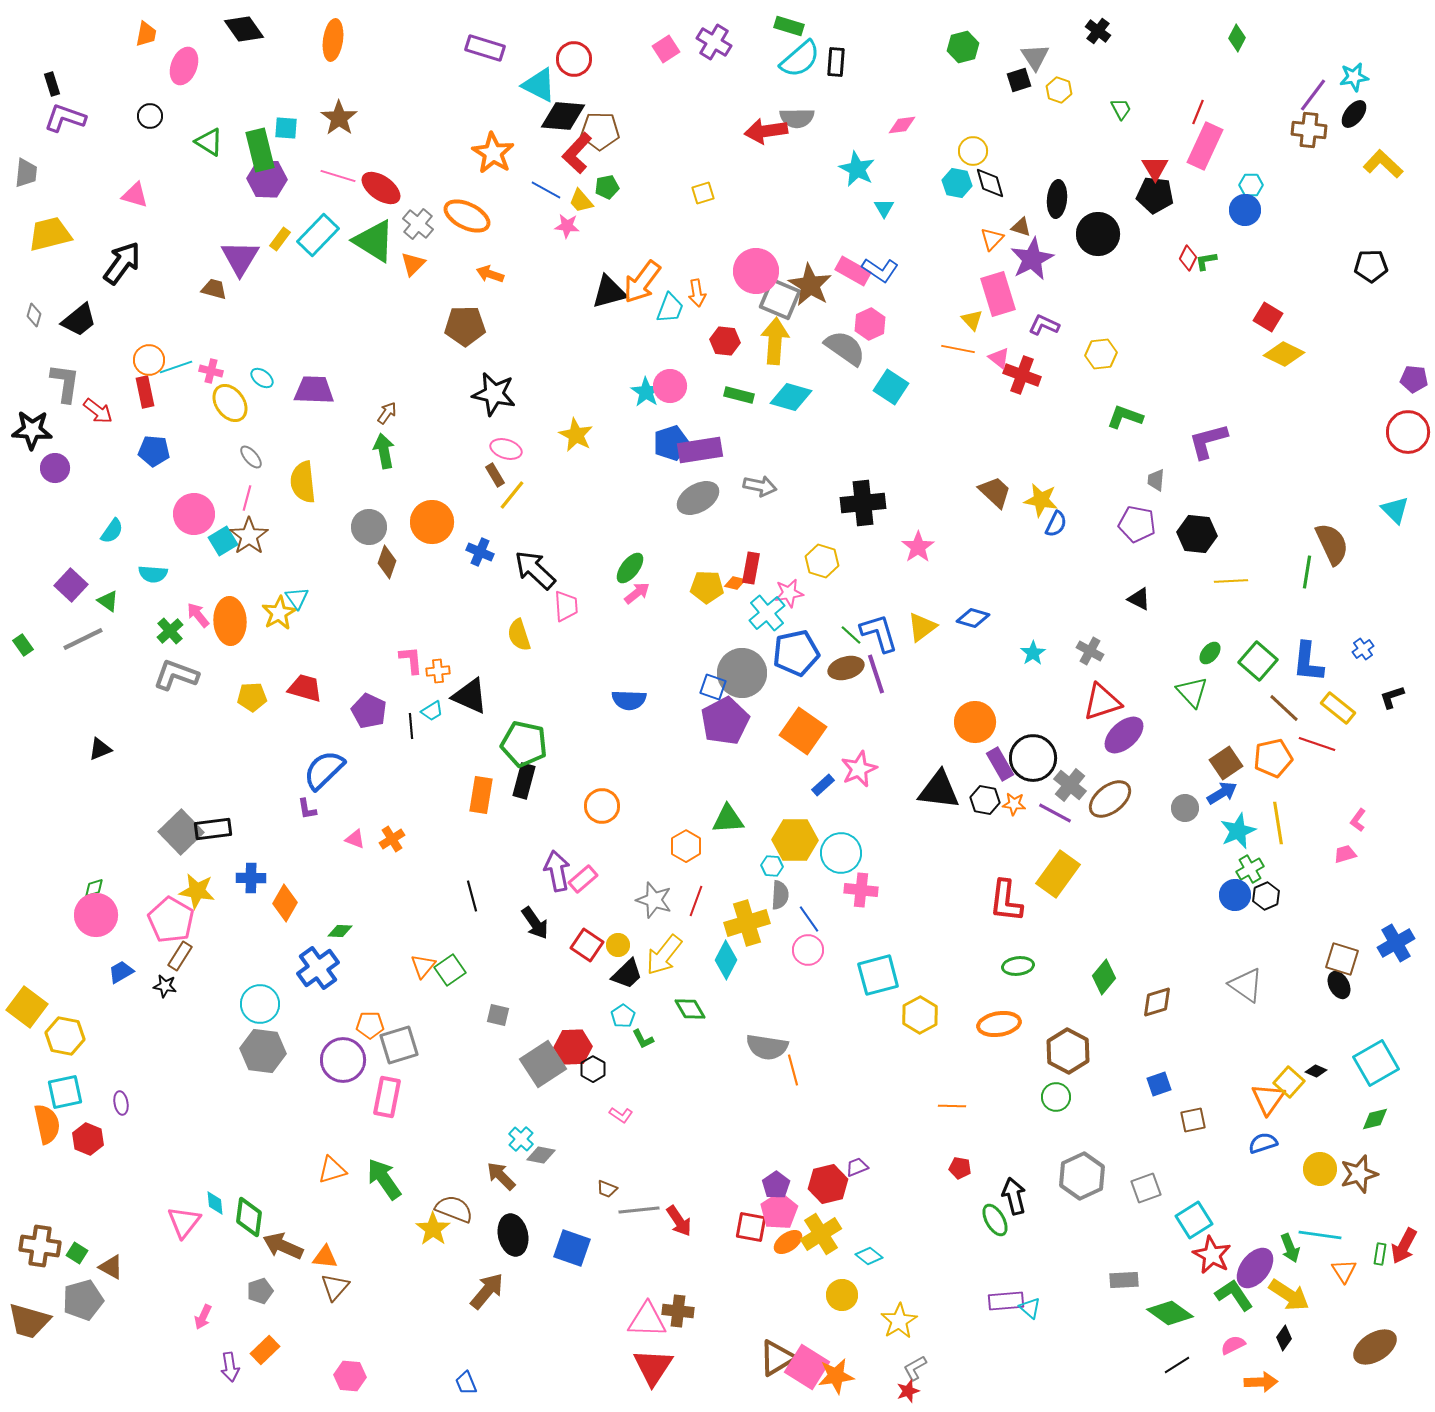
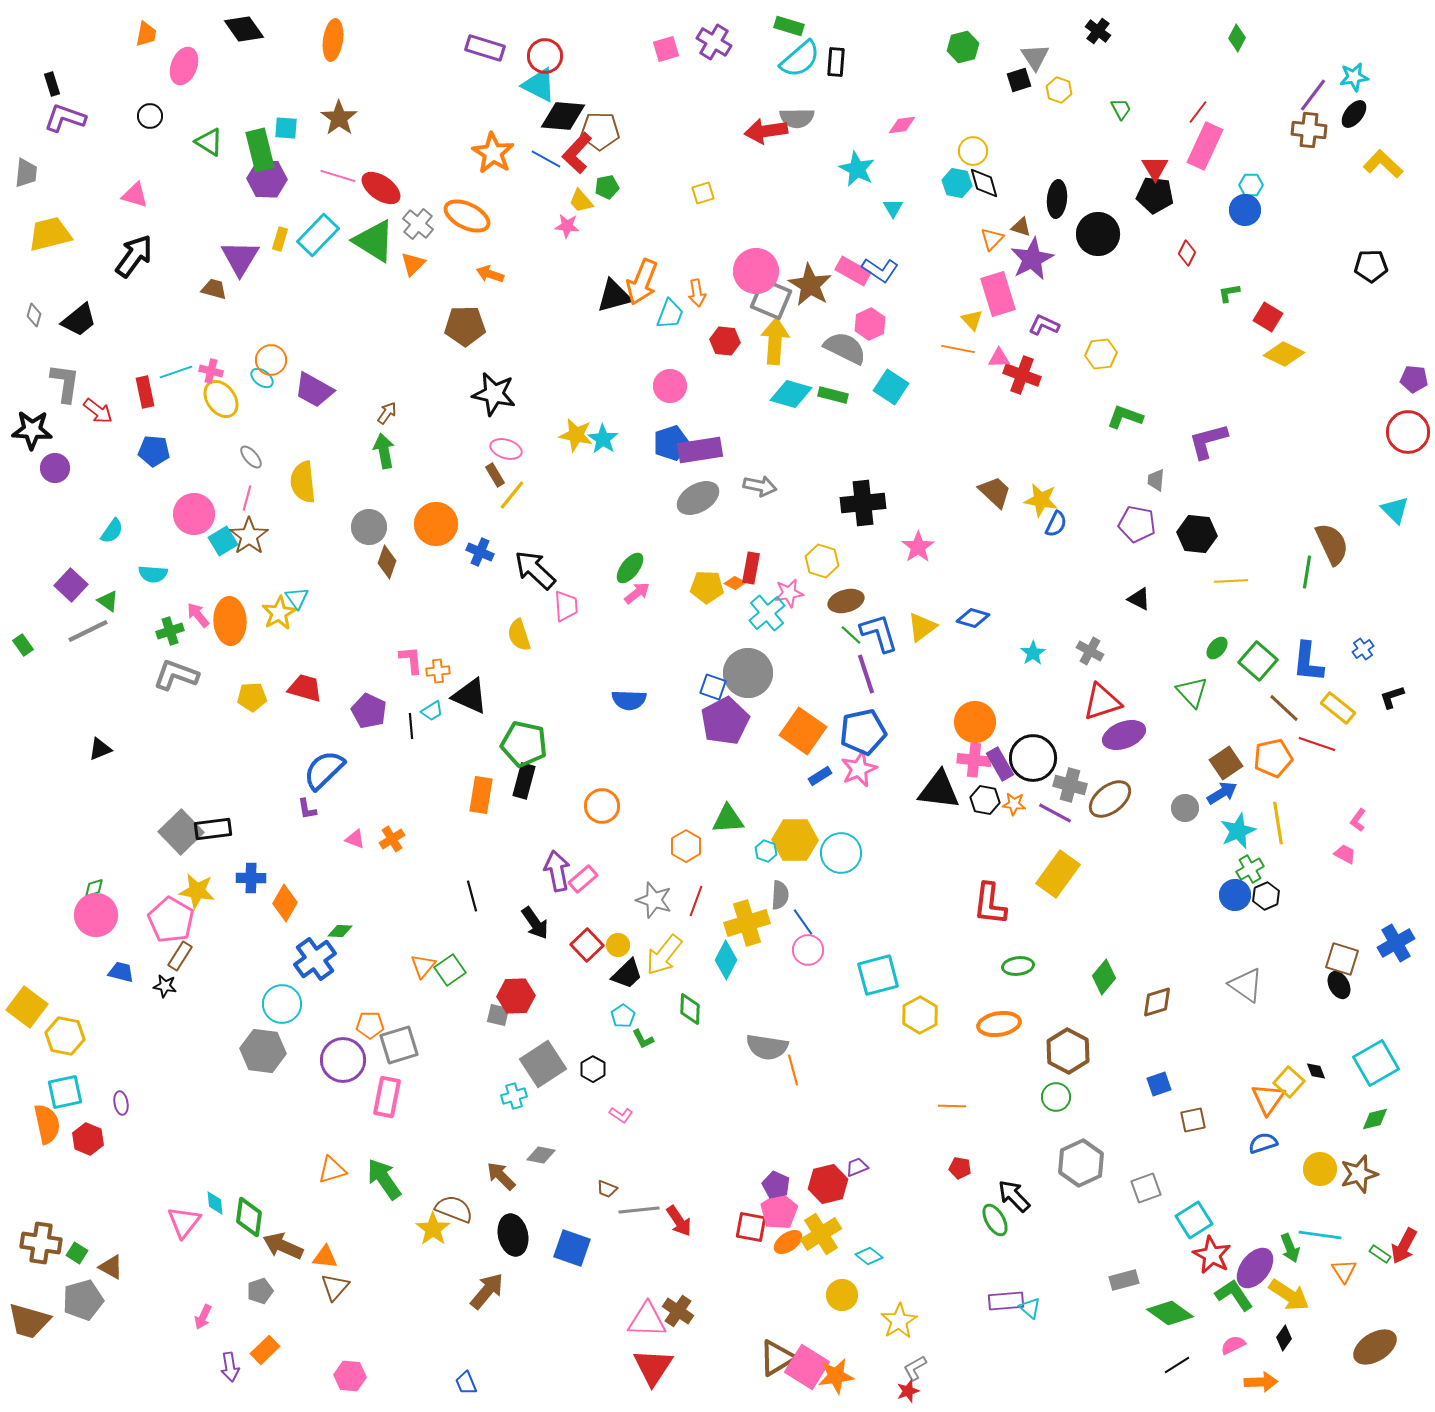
pink square at (666, 49): rotated 16 degrees clockwise
red circle at (574, 59): moved 29 px left, 3 px up
red line at (1198, 112): rotated 15 degrees clockwise
black diamond at (990, 183): moved 6 px left
blue line at (546, 190): moved 31 px up
cyan triangle at (884, 208): moved 9 px right
yellow rectangle at (280, 239): rotated 20 degrees counterclockwise
red diamond at (1188, 258): moved 1 px left, 5 px up
green L-shape at (1206, 261): moved 23 px right, 32 px down
black arrow at (122, 263): moved 12 px right, 7 px up
orange arrow at (642, 282): rotated 15 degrees counterclockwise
black triangle at (609, 292): moved 5 px right, 4 px down
gray square at (780, 299): moved 9 px left
cyan trapezoid at (670, 308): moved 6 px down
gray semicircle at (845, 348): rotated 9 degrees counterclockwise
pink triangle at (999, 358): rotated 40 degrees counterclockwise
orange circle at (149, 360): moved 122 px right
cyan line at (176, 367): moved 5 px down
purple trapezoid at (314, 390): rotated 153 degrees counterclockwise
cyan star at (646, 392): moved 43 px left, 47 px down
green rectangle at (739, 395): moved 94 px right
cyan diamond at (791, 397): moved 3 px up
yellow ellipse at (230, 403): moved 9 px left, 4 px up
yellow star at (576, 435): rotated 16 degrees counterclockwise
orange circle at (432, 522): moved 4 px right, 2 px down
orange diamond at (735, 583): rotated 15 degrees clockwise
green cross at (170, 631): rotated 24 degrees clockwise
gray line at (83, 639): moved 5 px right, 8 px up
blue pentagon at (796, 653): moved 67 px right, 79 px down
green ellipse at (1210, 653): moved 7 px right, 5 px up
brown ellipse at (846, 668): moved 67 px up
gray circle at (742, 673): moved 6 px right
purple line at (876, 674): moved 10 px left
purple ellipse at (1124, 735): rotated 21 degrees clockwise
blue rectangle at (823, 785): moved 3 px left, 9 px up; rotated 10 degrees clockwise
gray cross at (1070, 785): rotated 24 degrees counterclockwise
pink trapezoid at (1345, 854): rotated 45 degrees clockwise
cyan hexagon at (772, 866): moved 6 px left, 15 px up; rotated 15 degrees clockwise
pink cross at (861, 890): moved 113 px right, 130 px up
red L-shape at (1006, 901): moved 16 px left, 3 px down
blue line at (809, 919): moved 6 px left, 3 px down
red square at (587, 945): rotated 12 degrees clockwise
blue cross at (318, 968): moved 3 px left, 9 px up
blue trapezoid at (121, 972): rotated 44 degrees clockwise
cyan circle at (260, 1004): moved 22 px right
green diamond at (690, 1009): rotated 32 degrees clockwise
red hexagon at (573, 1047): moved 57 px left, 51 px up
black diamond at (1316, 1071): rotated 45 degrees clockwise
cyan cross at (521, 1139): moved 7 px left, 43 px up; rotated 30 degrees clockwise
gray hexagon at (1082, 1176): moved 1 px left, 13 px up
purple pentagon at (776, 1185): rotated 12 degrees counterclockwise
black arrow at (1014, 1196): rotated 30 degrees counterclockwise
brown cross at (40, 1246): moved 1 px right, 3 px up
green rectangle at (1380, 1254): rotated 65 degrees counterclockwise
gray rectangle at (1124, 1280): rotated 12 degrees counterclockwise
brown cross at (678, 1311): rotated 28 degrees clockwise
